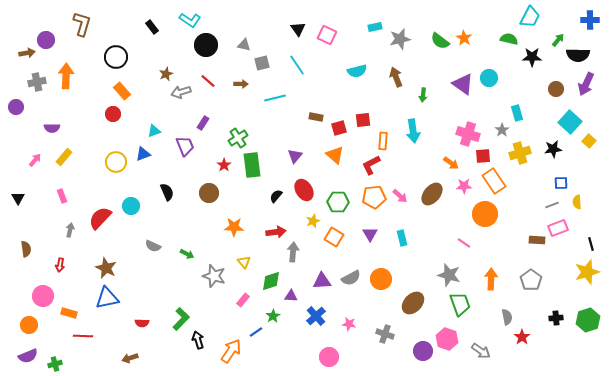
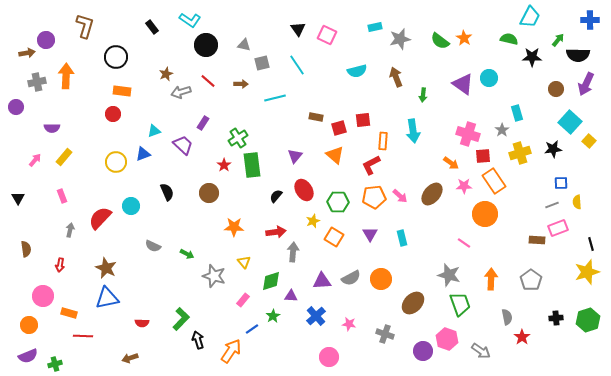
brown L-shape at (82, 24): moved 3 px right, 2 px down
orange rectangle at (122, 91): rotated 42 degrees counterclockwise
purple trapezoid at (185, 146): moved 2 px left, 1 px up; rotated 25 degrees counterclockwise
blue line at (256, 332): moved 4 px left, 3 px up
